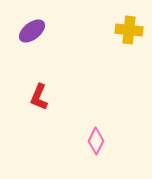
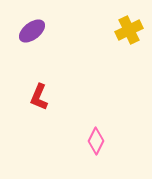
yellow cross: rotated 32 degrees counterclockwise
